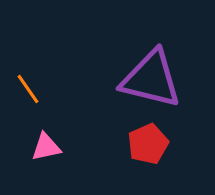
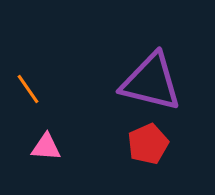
purple triangle: moved 3 px down
pink triangle: rotated 16 degrees clockwise
